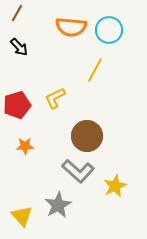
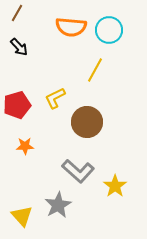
brown circle: moved 14 px up
yellow star: rotated 10 degrees counterclockwise
